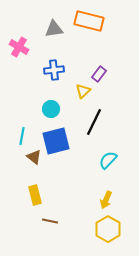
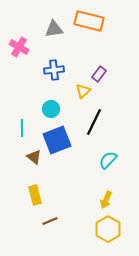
cyan line: moved 8 px up; rotated 12 degrees counterclockwise
blue square: moved 1 px right, 1 px up; rotated 8 degrees counterclockwise
brown line: rotated 35 degrees counterclockwise
